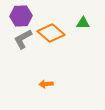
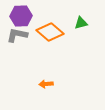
green triangle: moved 2 px left; rotated 16 degrees counterclockwise
orange diamond: moved 1 px left, 1 px up
gray L-shape: moved 6 px left, 4 px up; rotated 40 degrees clockwise
